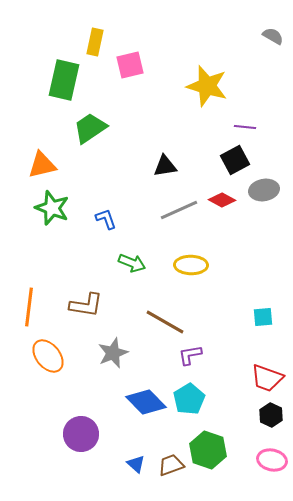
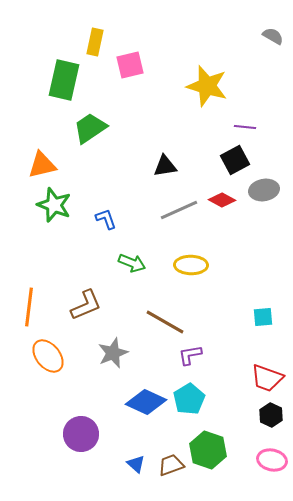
green star: moved 2 px right, 3 px up
brown L-shape: rotated 32 degrees counterclockwise
blue diamond: rotated 21 degrees counterclockwise
